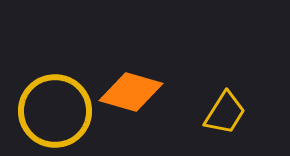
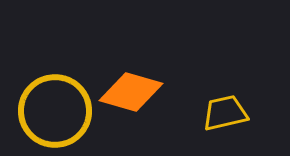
yellow trapezoid: rotated 135 degrees counterclockwise
